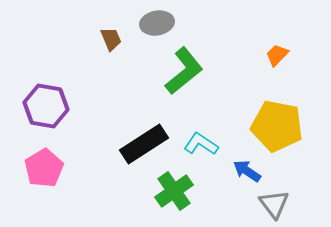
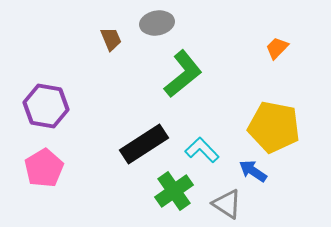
orange trapezoid: moved 7 px up
green L-shape: moved 1 px left, 3 px down
yellow pentagon: moved 3 px left, 1 px down
cyan L-shape: moved 1 px right, 6 px down; rotated 12 degrees clockwise
blue arrow: moved 6 px right
gray triangle: moved 47 px left; rotated 20 degrees counterclockwise
